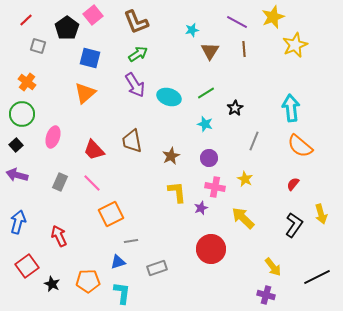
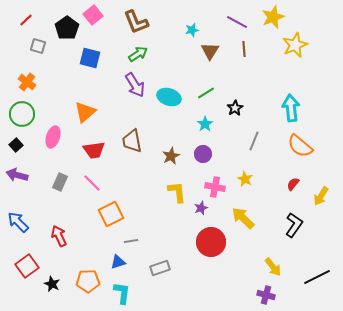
orange triangle at (85, 93): moved 19 px down
cyan star at (205, 124): rotated 21 degrees clockwise
red trapezoid at (94, 150): rotated 55 degrees counterclockwise
purple circle at (209, 158): moved 6 px left, 4 px up
yellow arrow at (321, 214): moved 18 px up; rotated 48 degrees clockwise
blue arrow at (18, 222): rotated 60 degrees counterclockwise
red circle at (211, 249): moved 7 px up
gray rectangle at (157, 268): moved 3 px right
